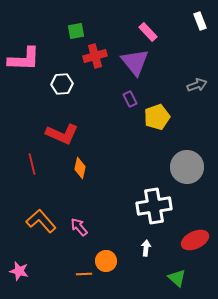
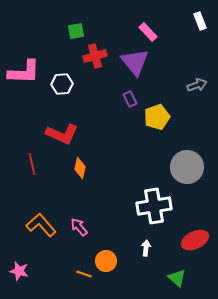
pink L-shape: moved 13 px down
orange L-shape: moved 4 px down
orange line: rotated 21 degrees clockwise
